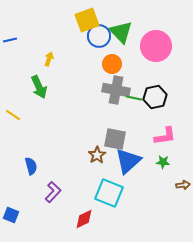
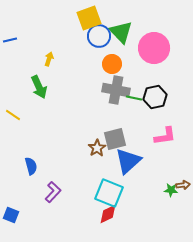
yellow square: moved 2 px right, 2 px up
pink circle: moved 2 px left, 2 px down
gray square: rotated 25 degrees counterclockwise
brown star: moved 7 px up
green star: moved 8 px right, 28 px down
red diamond: moved 24 px right, 5 px up
